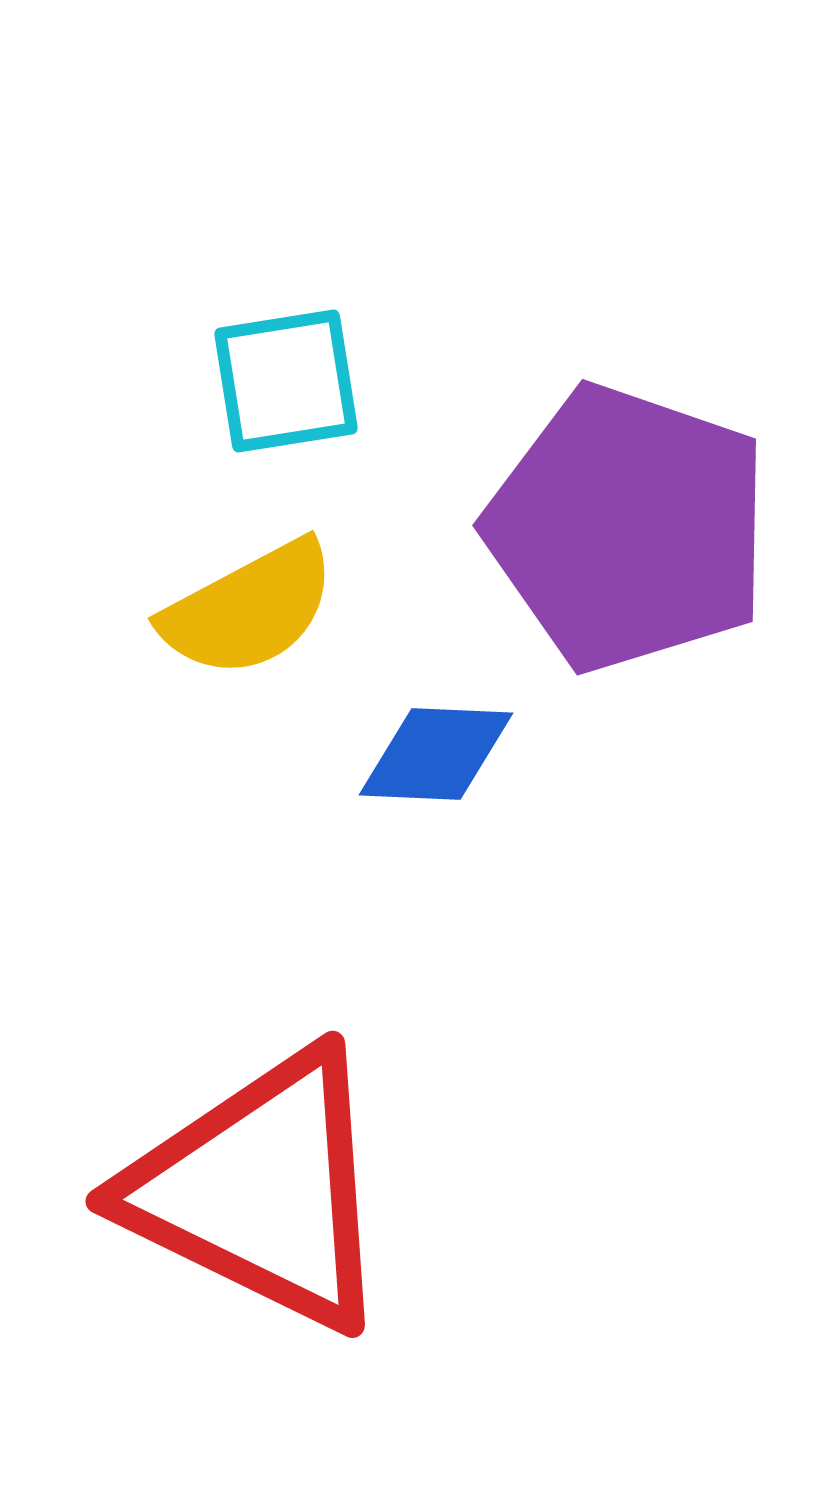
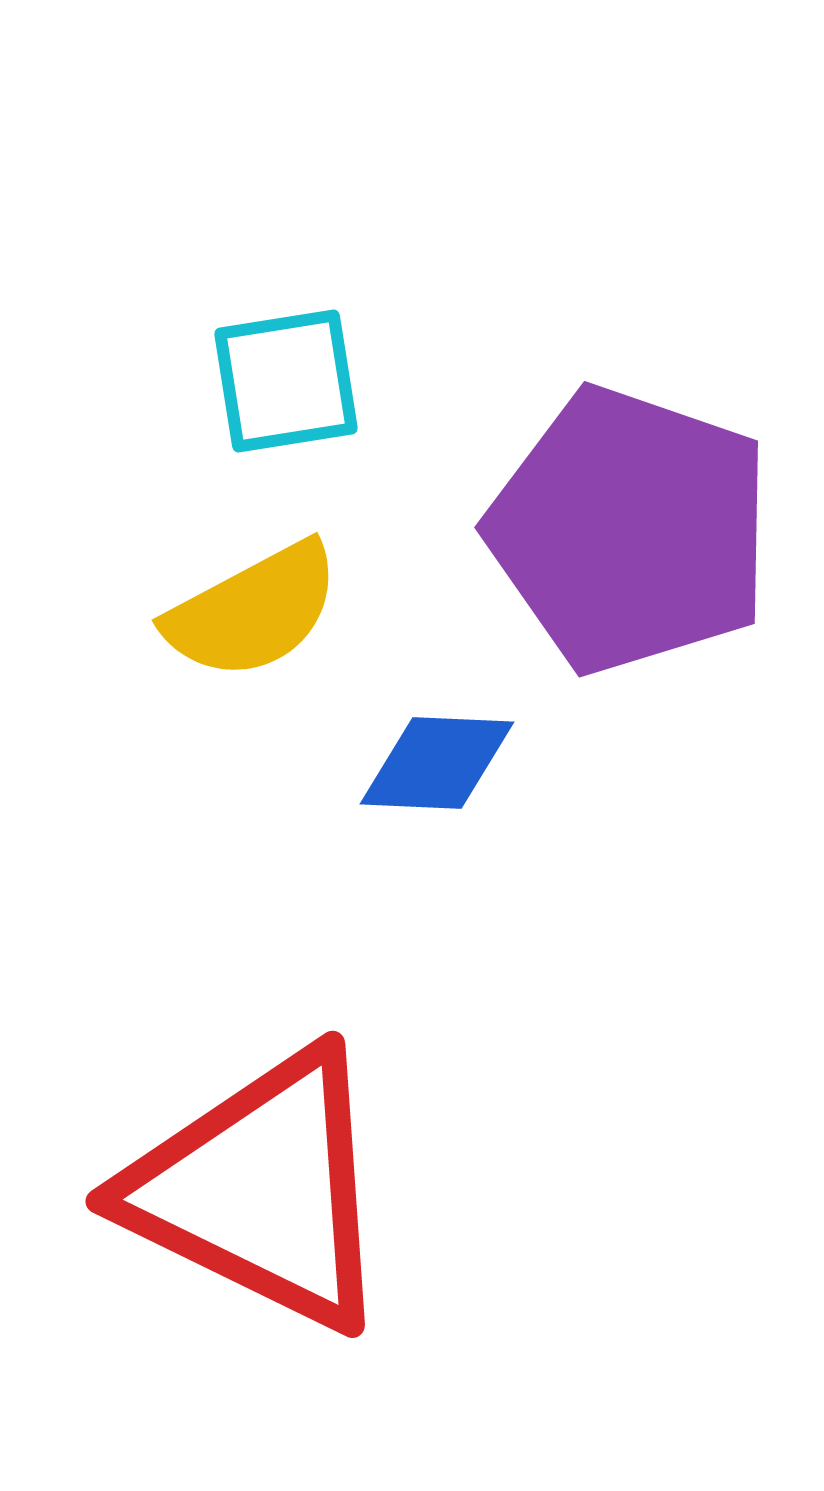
purple pentagon: moved 2 px right, 2 px down
yellow semicircle: moved 4 px right, 2 px down
blue diamond: moved 1 px right, 9 px down
